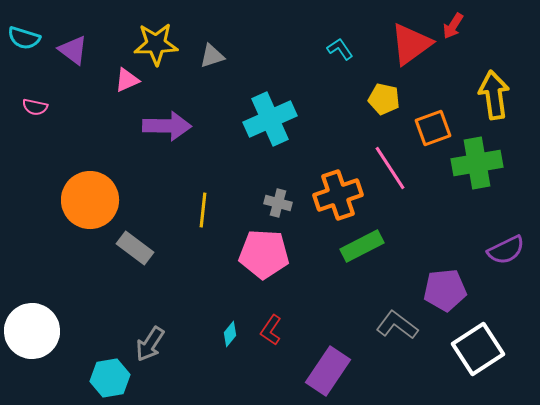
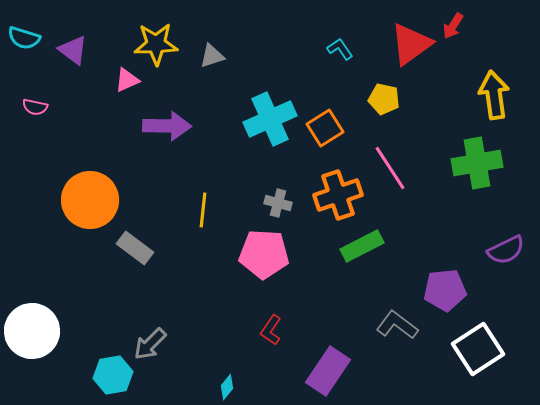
orange square: moved 108 px left; rotated 12 degrees counterclockwise
cyan diamond: moved 3 px left, 53 px down
gray arrow: rotated 12 degrees clockwise
cyan hexagon: moved 3 px right, 3 px up
